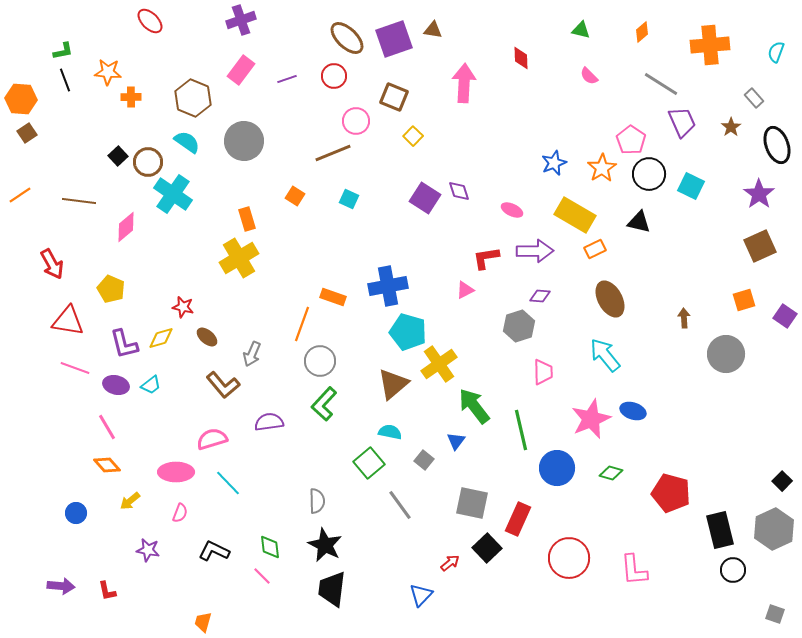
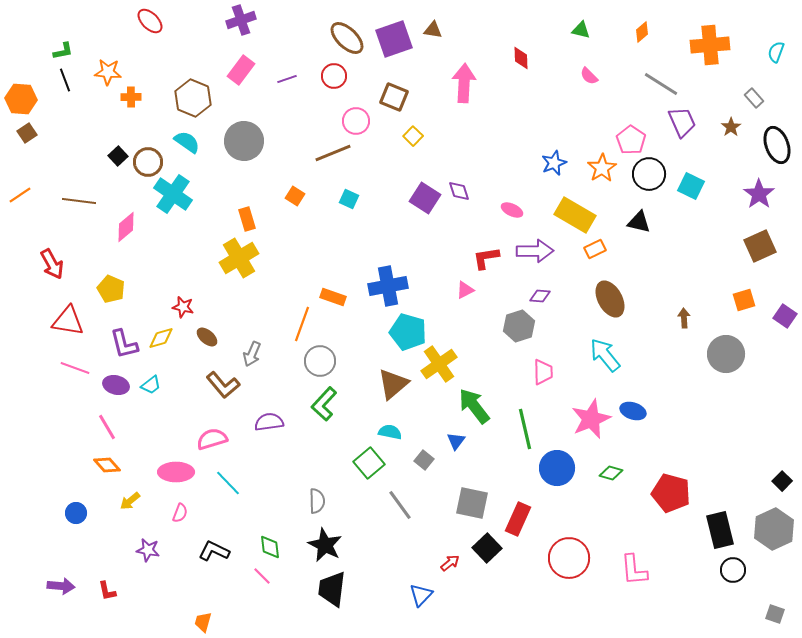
green line at (521, 430): moved 4 px right, 1 px up
